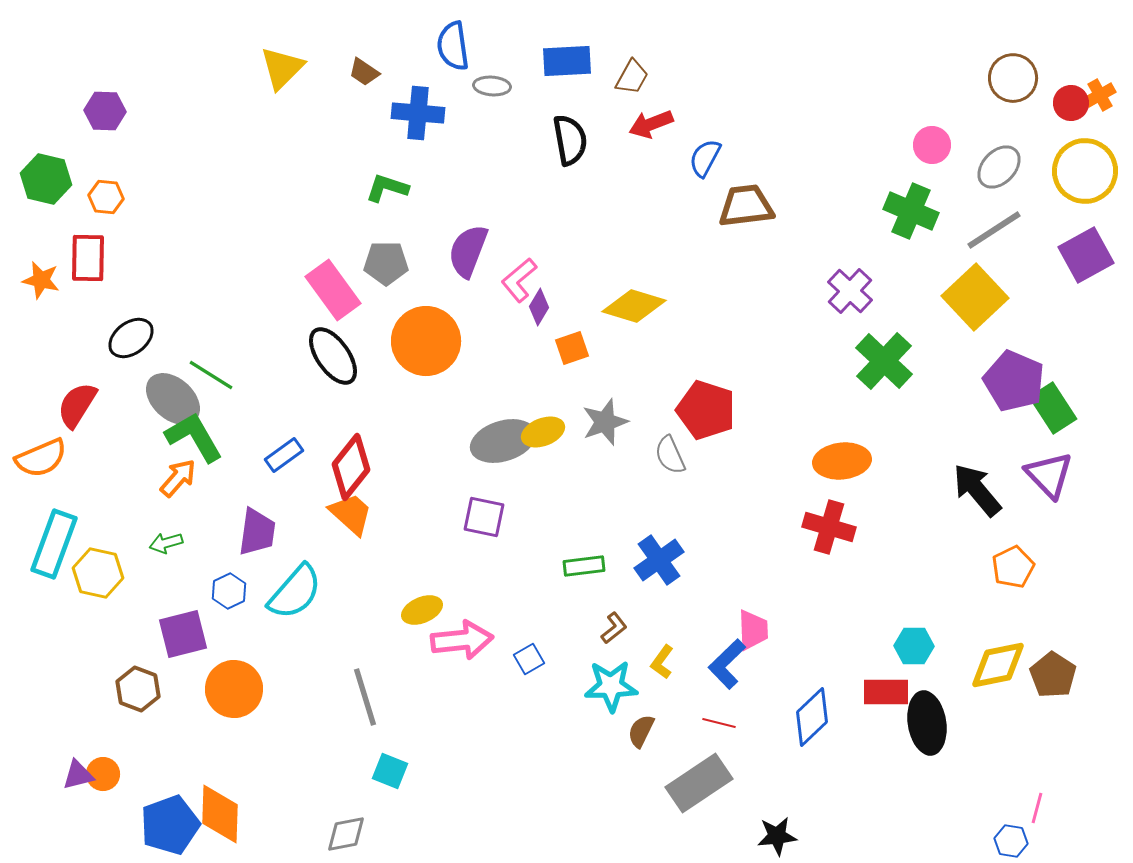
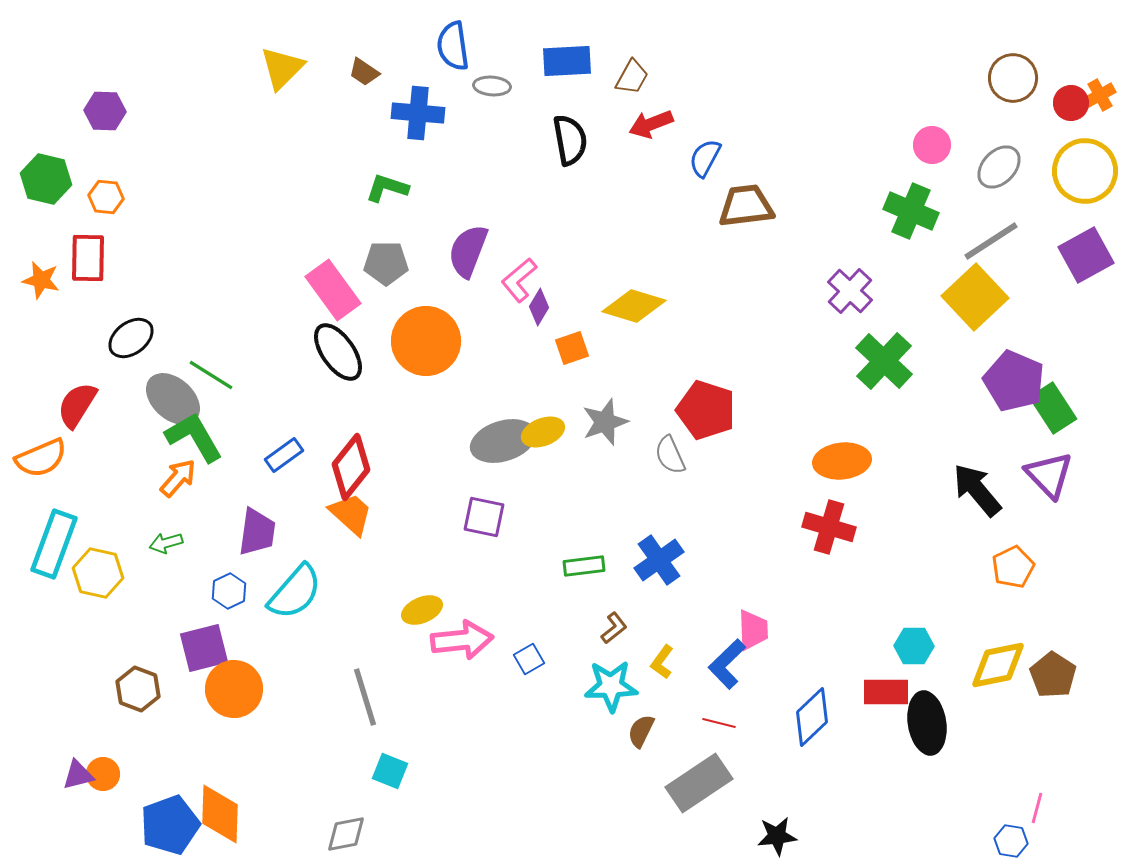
gray line at (994, 230): moved 3 px left, 11 px down
black ellipse at (333, 356): moved 5 px right, 4 px up
purple square at (183, 634): moved 21 px right, 14 px down
